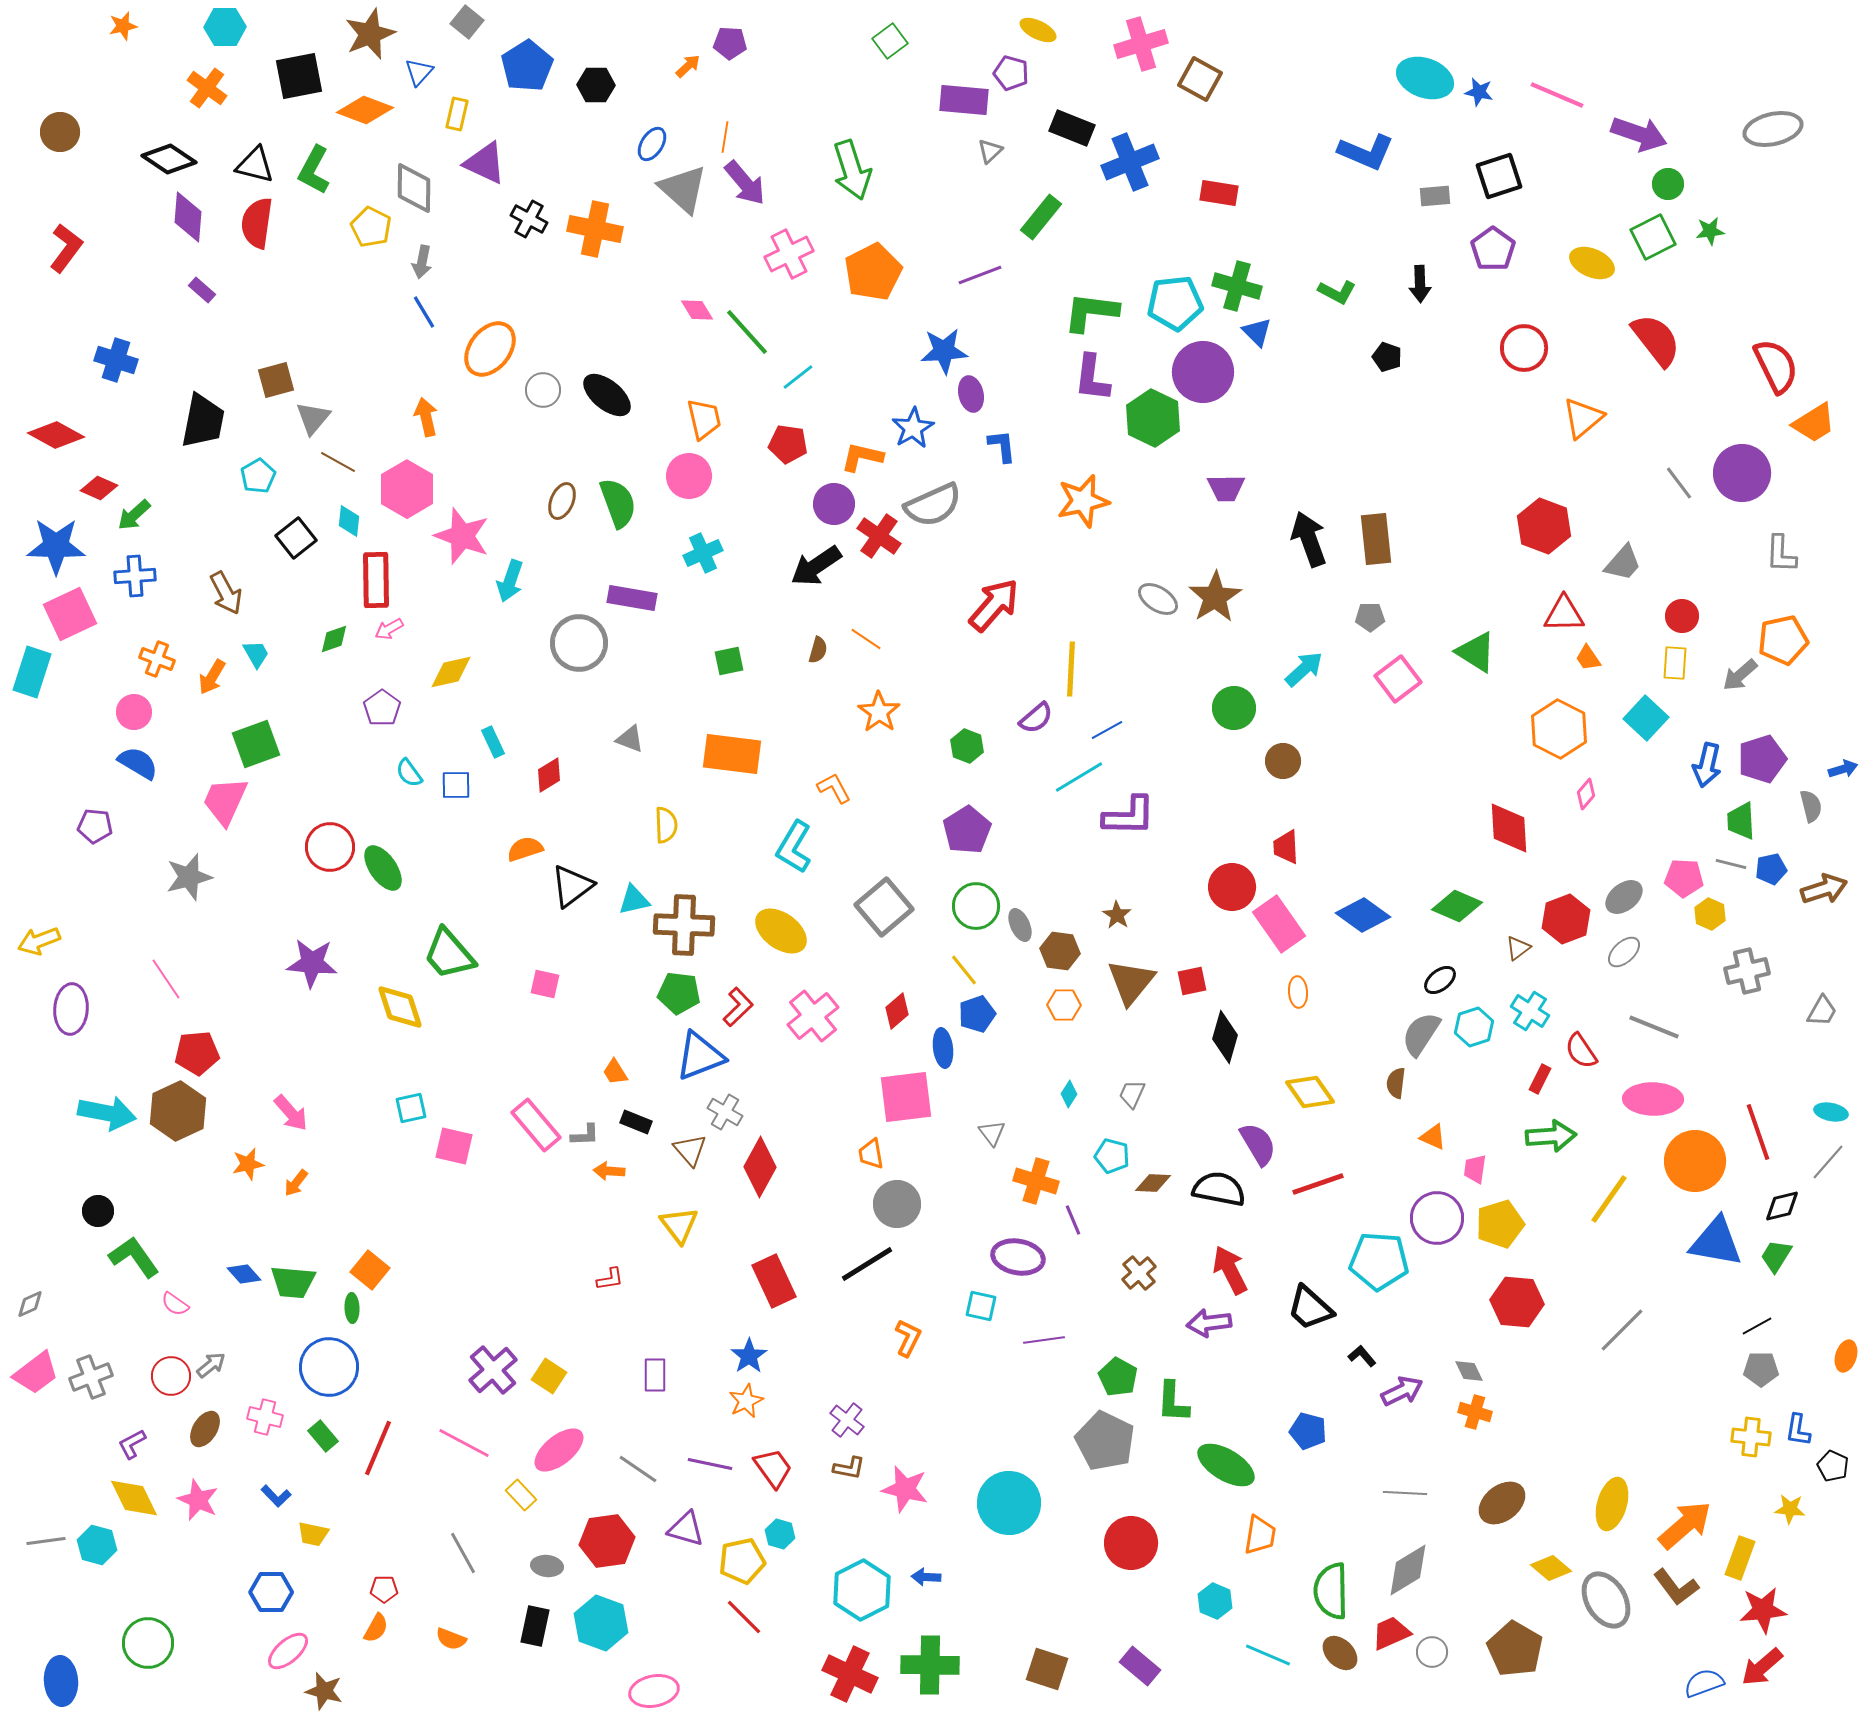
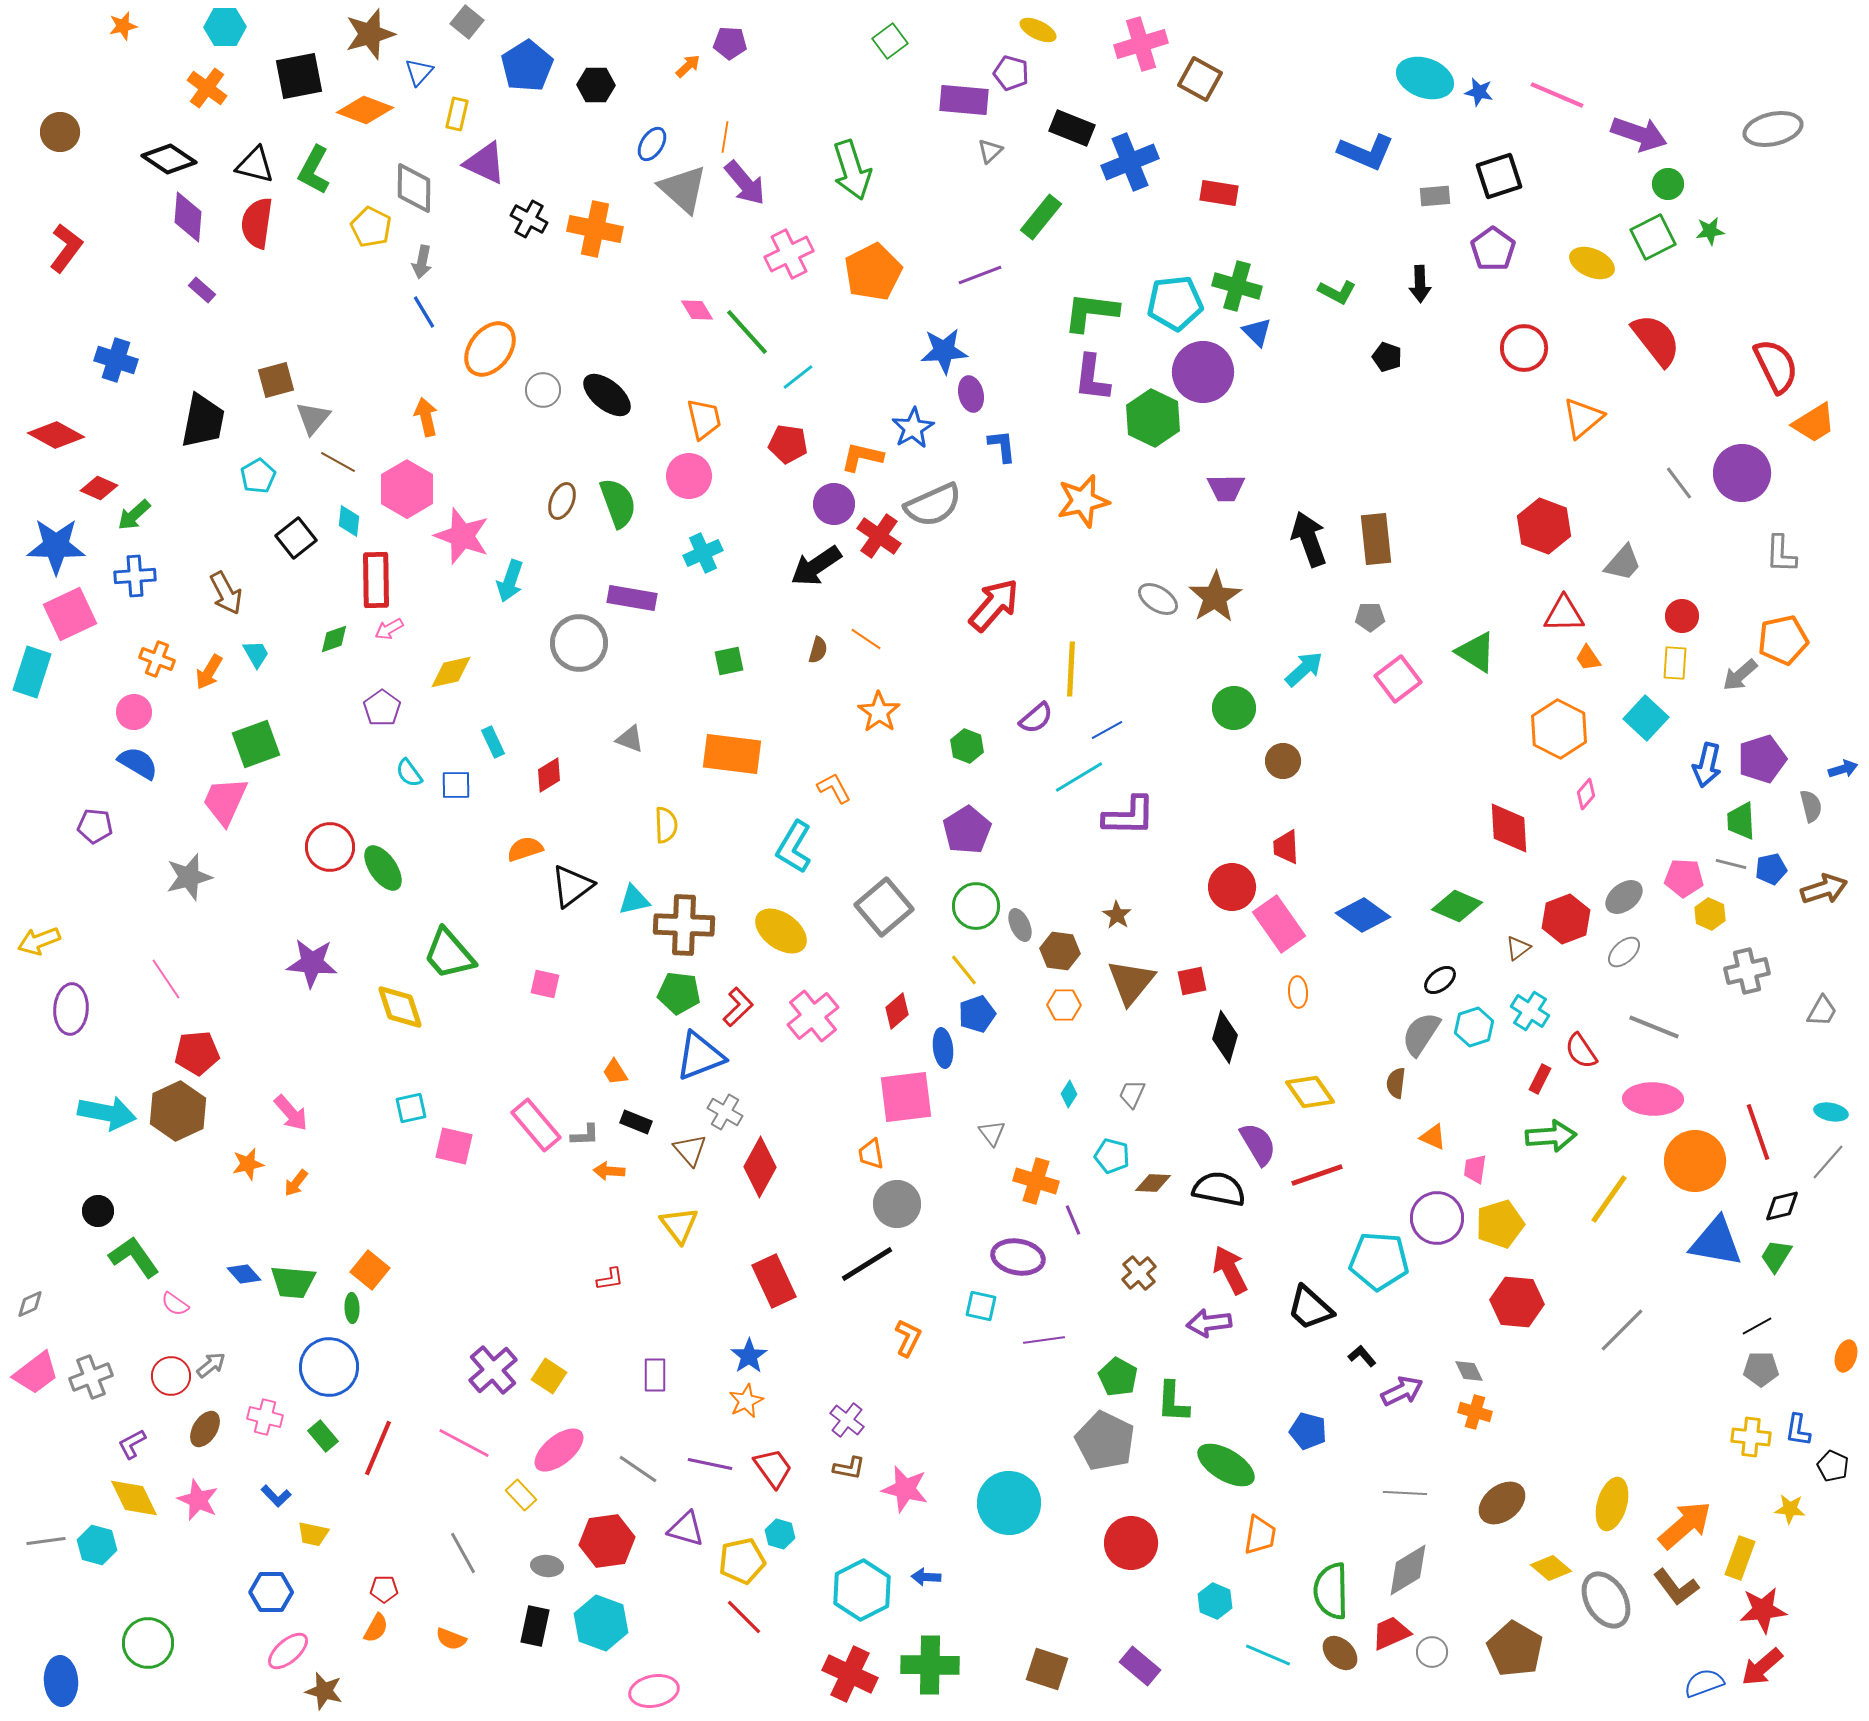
brown star at (370, 34): rotated 6 degrees clockwise
orange arrow at (212, 677): moved 3 px left, 5 px up
red line at (1318, 1184): moved 1 px left, 9 px up
